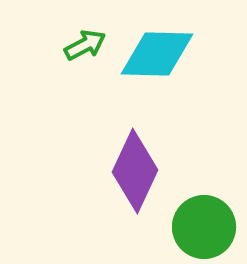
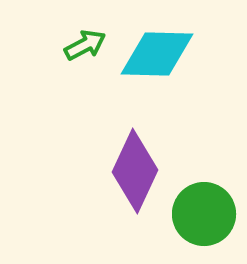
green circle: moved 13 px up
